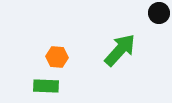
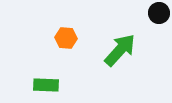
orange hexagon: moved 9 px right, 19 px up
green rectangle: moved 1 px up
